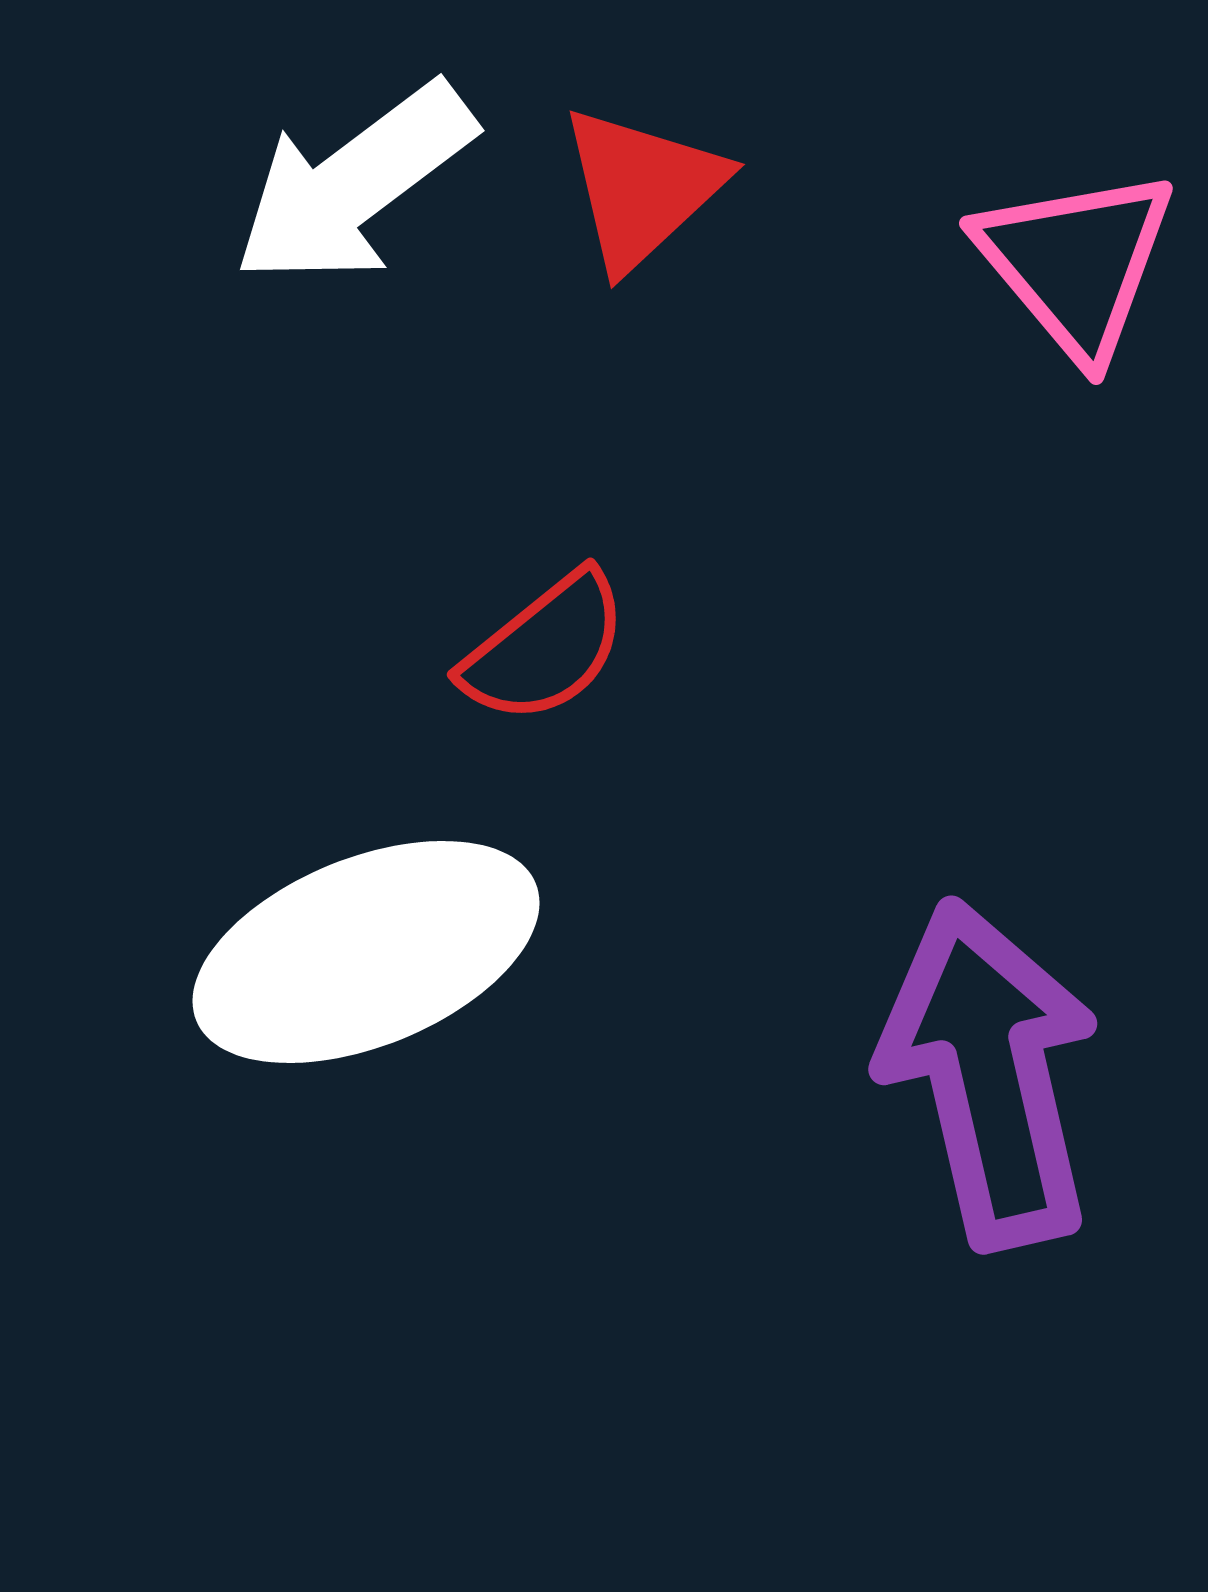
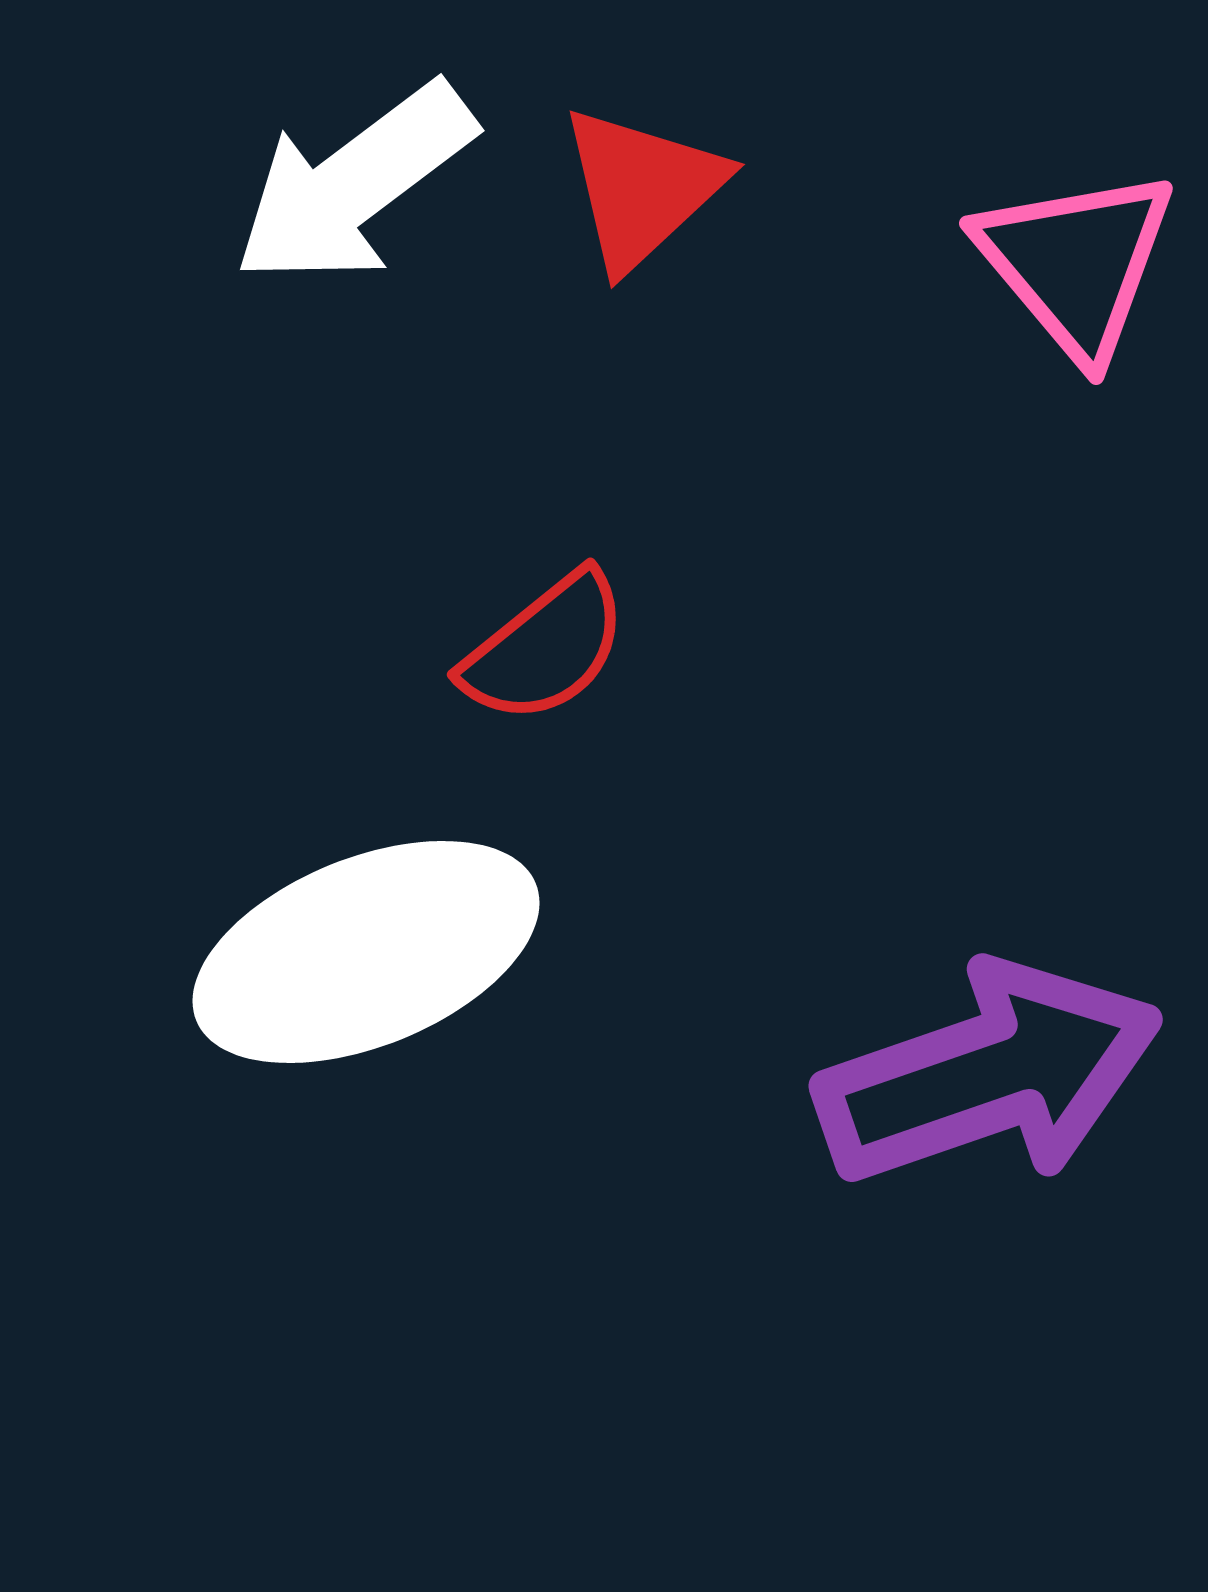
purple arrow: rotated 84 degrees clockwise
